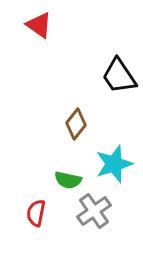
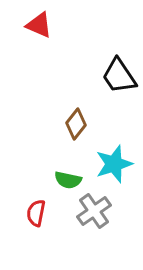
red triangle: rotated 12 degrees counterclockwise
